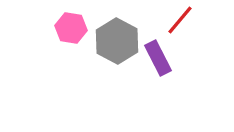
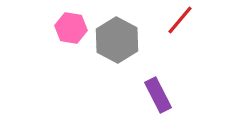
gray hexagon: moved 1 px up
purple rectangle: moved 37 px down
